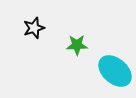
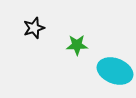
cyan ellipse: rotated 20 degrees counterclockwise
